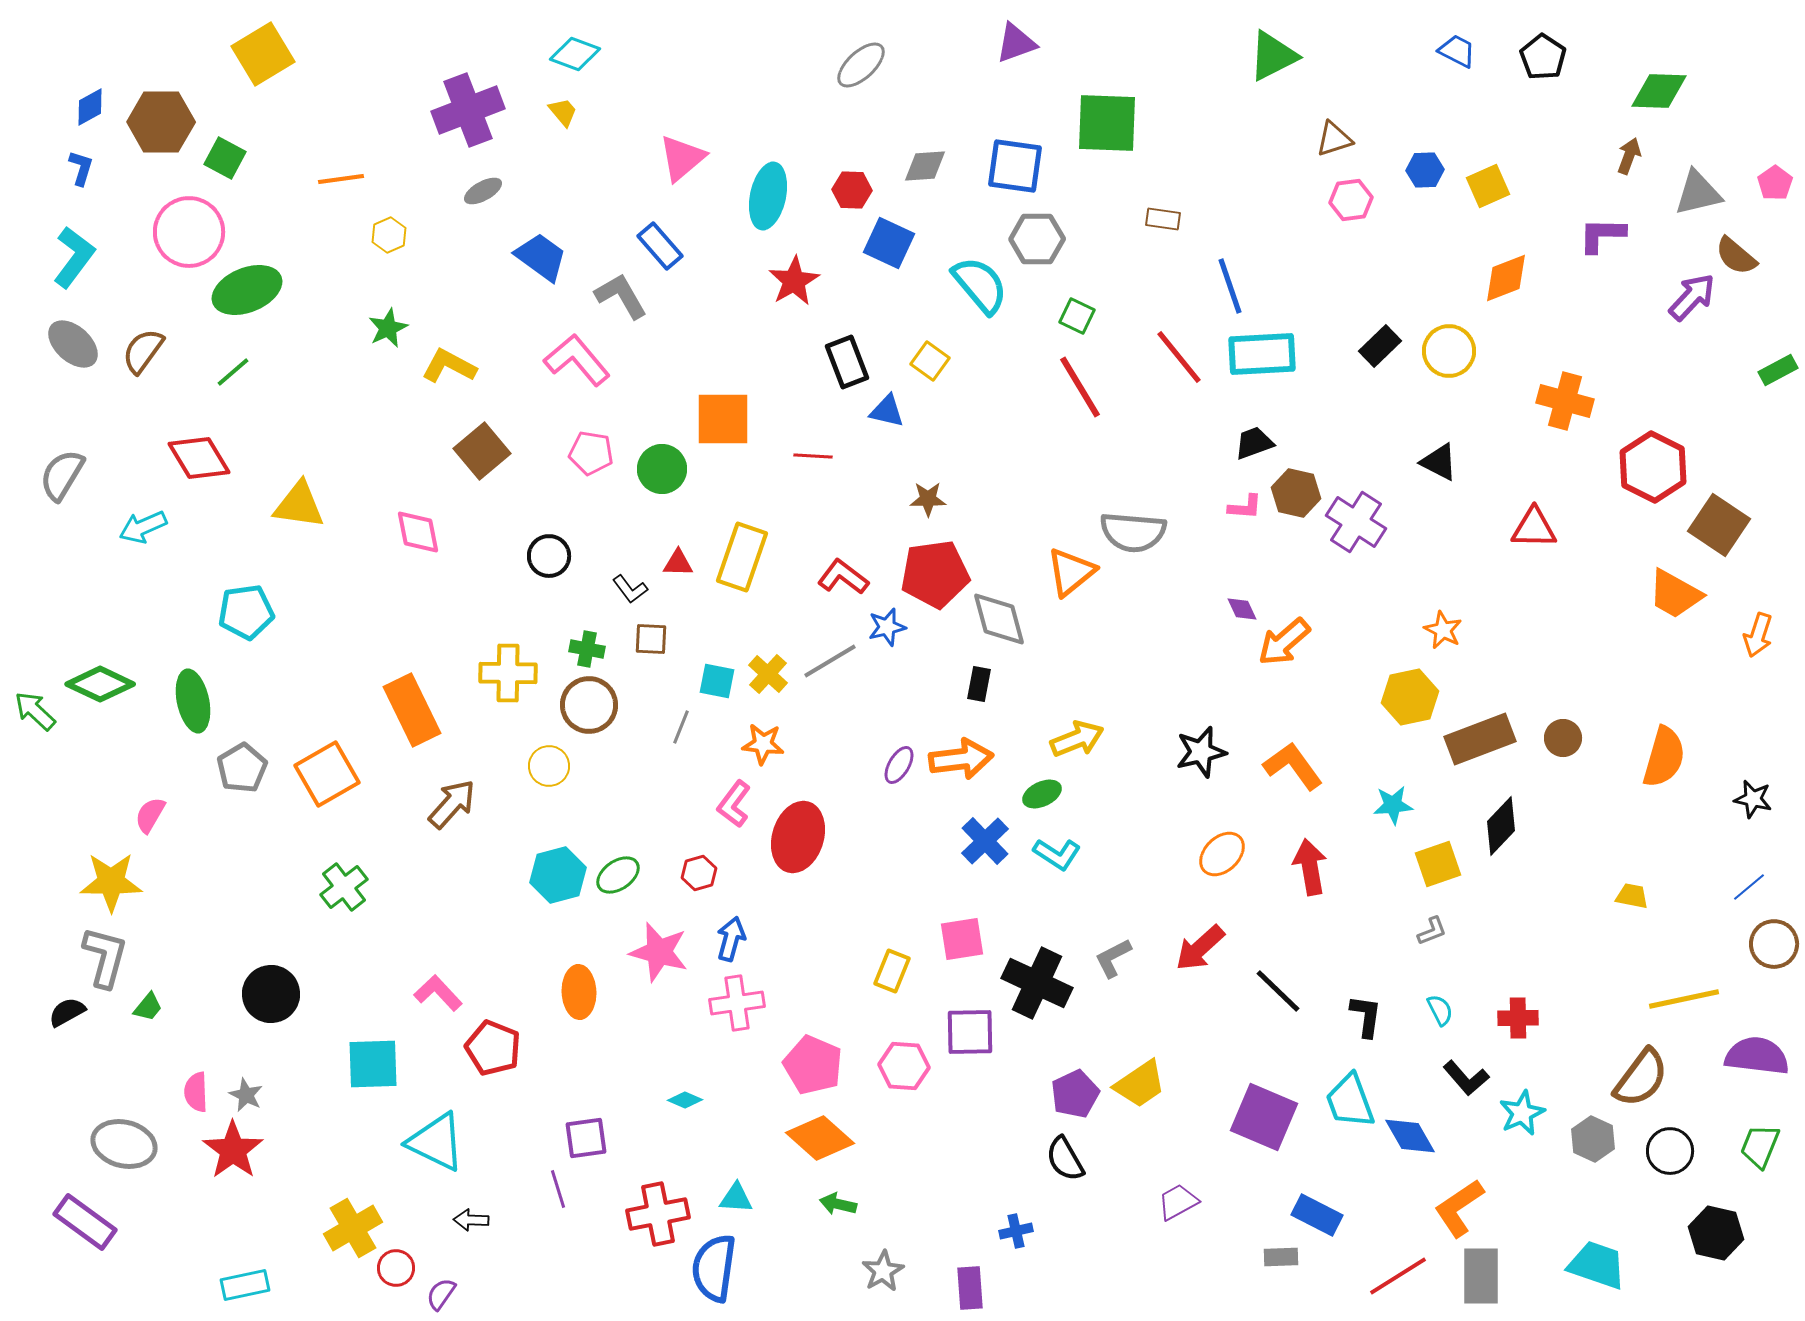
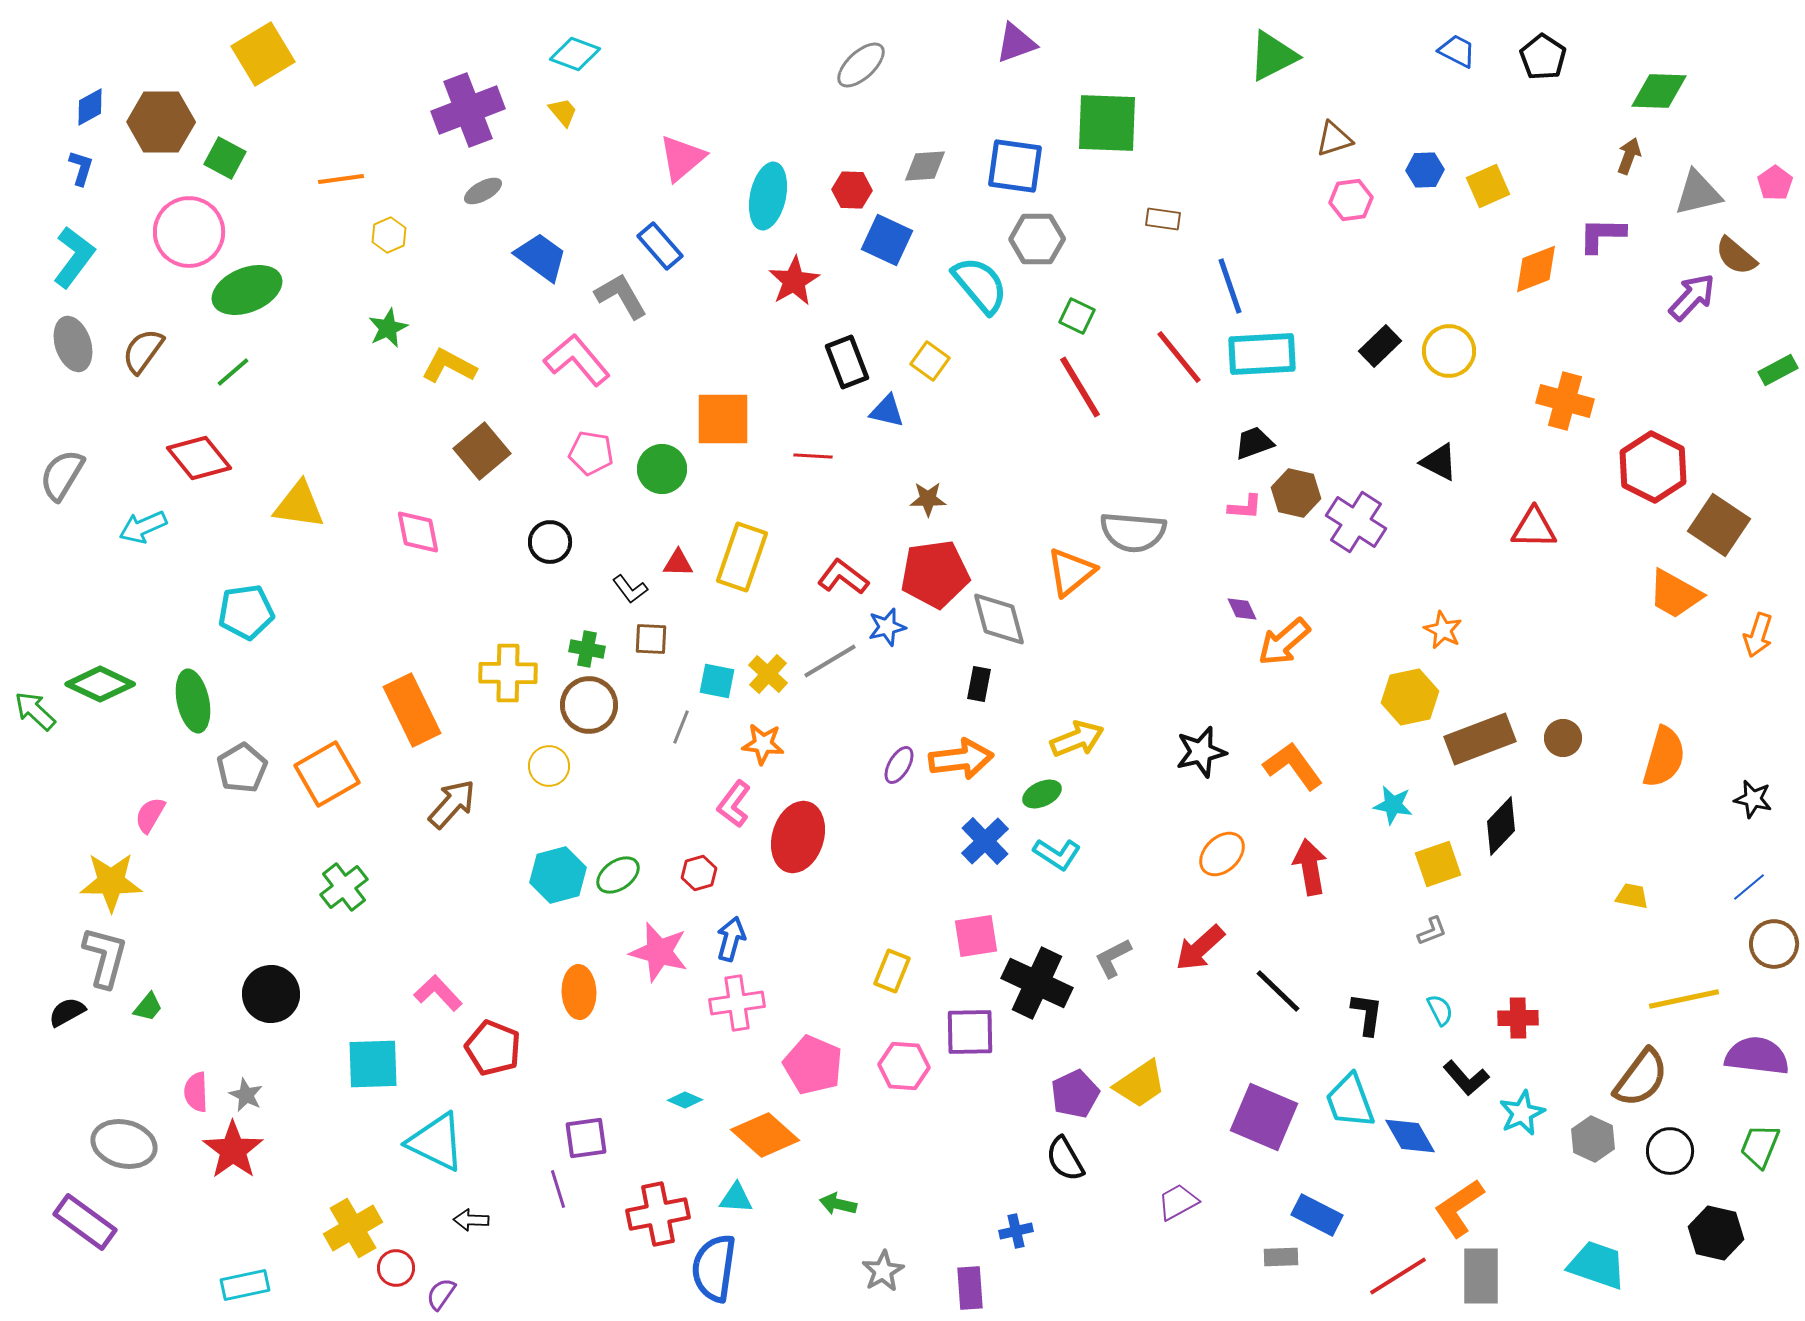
blue square at (889, 243): moved 2 px left, 3 px up
orange diamond at (1506, 278): moved 30 px right, 9 px up
gray ellipse at (73, 344): rotated 30 degrees clockwise
red diamond at (199, 458): rotated 8 degrees counterclockwise
black circle at (549, 556): moved 1 px right, 14 px up
cyan star at (1393, 805): rotated 15 degrees clockwise
pink square at (962, 939): moved 14 px right, 3 px up
black L-shape at (1366, 1016): moved 1 px right, 2 px up
orange diamond at (820, 1138): moved 55 px left, 3 px up
